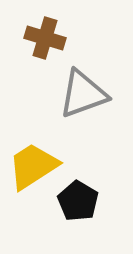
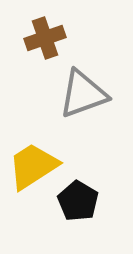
brown cross: rotated 36 degrees counterclockwise
